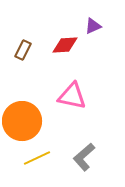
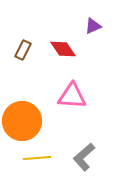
red diamond: moved 2 px left, 4 px down; rotated 60 degrees clockwise
pink triangle: rotated 8 degrees counterclockwise
yellow line: rotated 20 degrees clockwise
